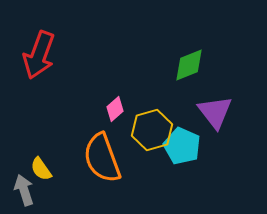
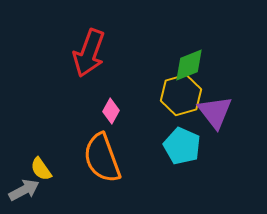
red arrow: moved 50 px right, 2 px up
pink diamond: moved 4 px left, 2 px down; rotated 20 degrees counterclockwise
yellow hexagon: moved 29 px right, 35 px up
gray arrow: rotated 80 degrees clockwise
